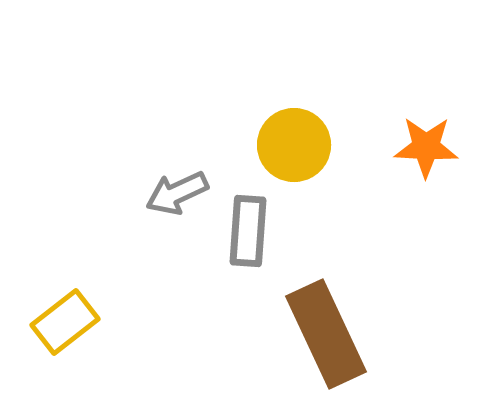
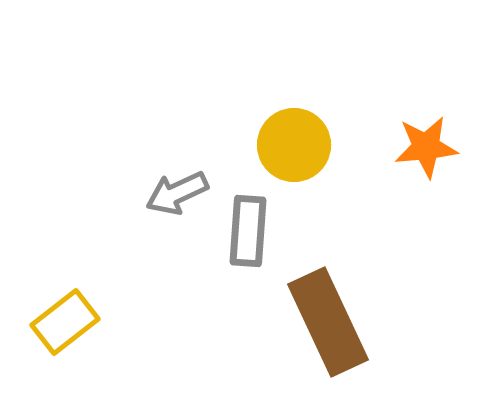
orange star: rotated 8 degrees counterclockwise
brown rectangle: moved 2 px right, 12 px up
